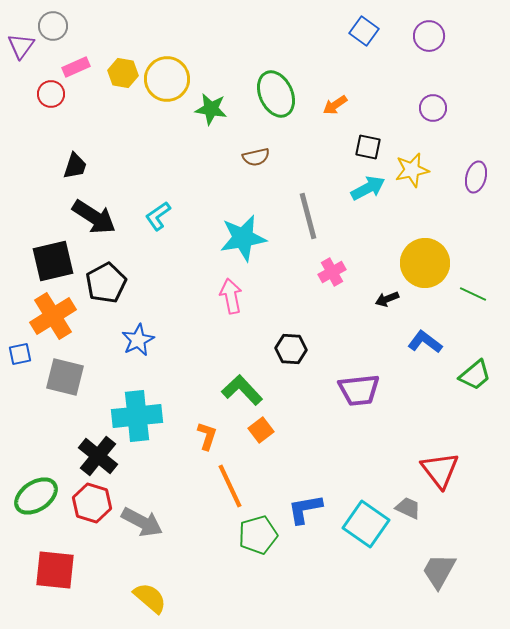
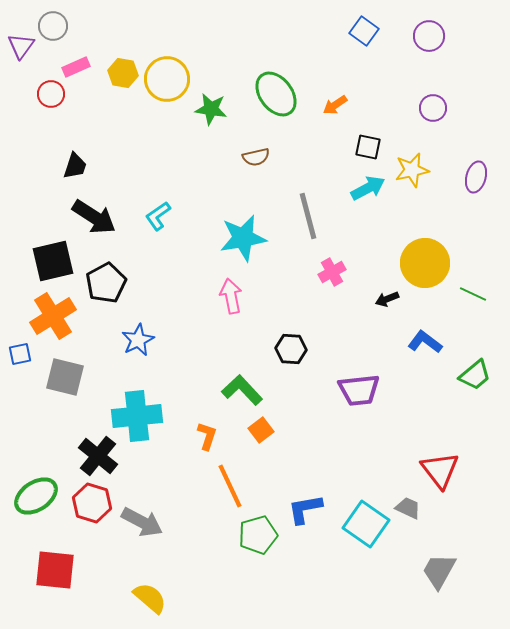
green ellipse at (276, 94): rotated 12 degrees counterclockwise
